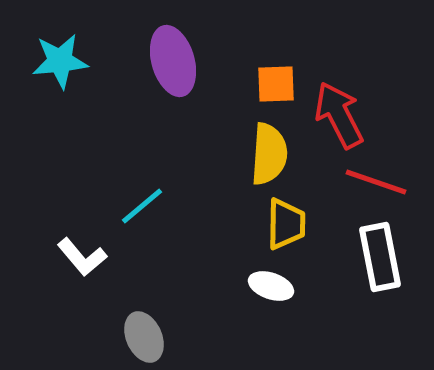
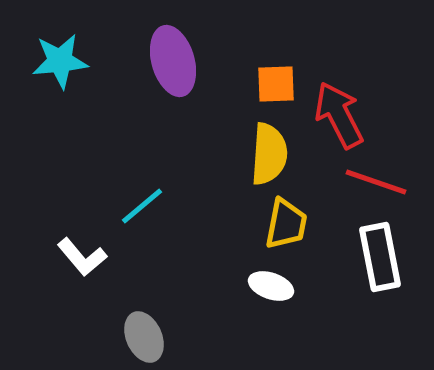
yellow trapezoid: rotated 10 degrees clockwise
